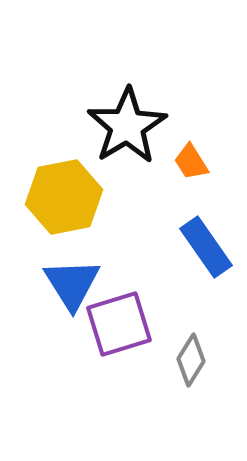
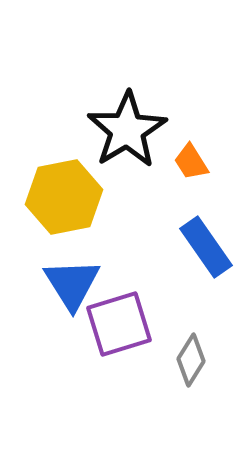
black star: moved 4 px down
